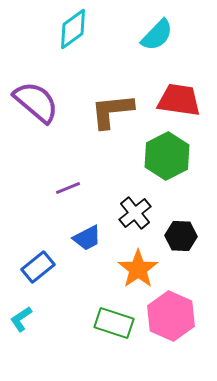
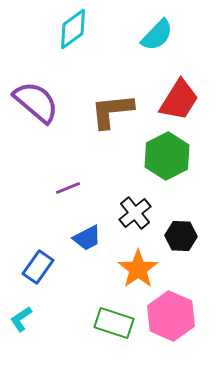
red trapezoid: rotated 114 degrees clockwise
blue rectangle: rotated 16 degrees counterclockwise
